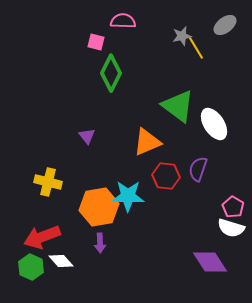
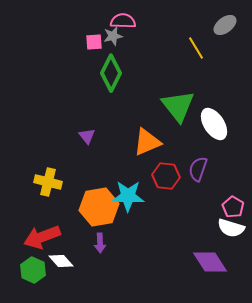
gray star: moved 69 px left
pink square: moved 2 px left; rotated 18 degrees counterclockwise
green triangle: rotated 15 degrees clockwise
green hexagon: moved 2 px right, 3 px down
